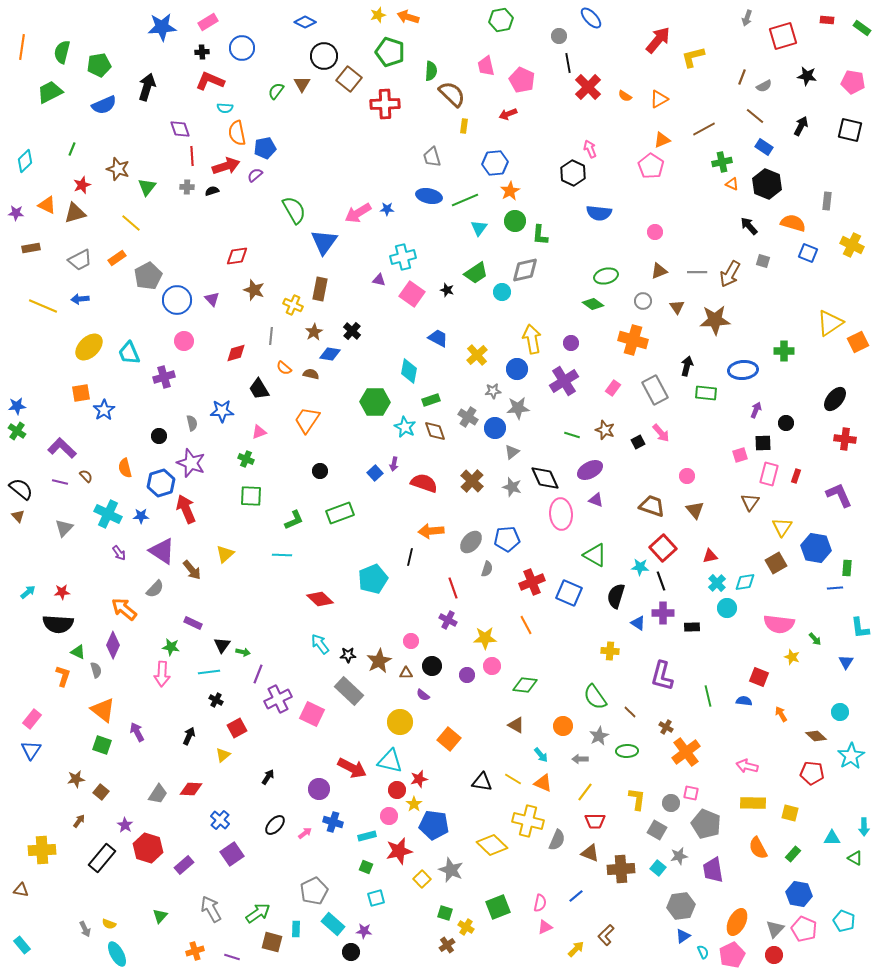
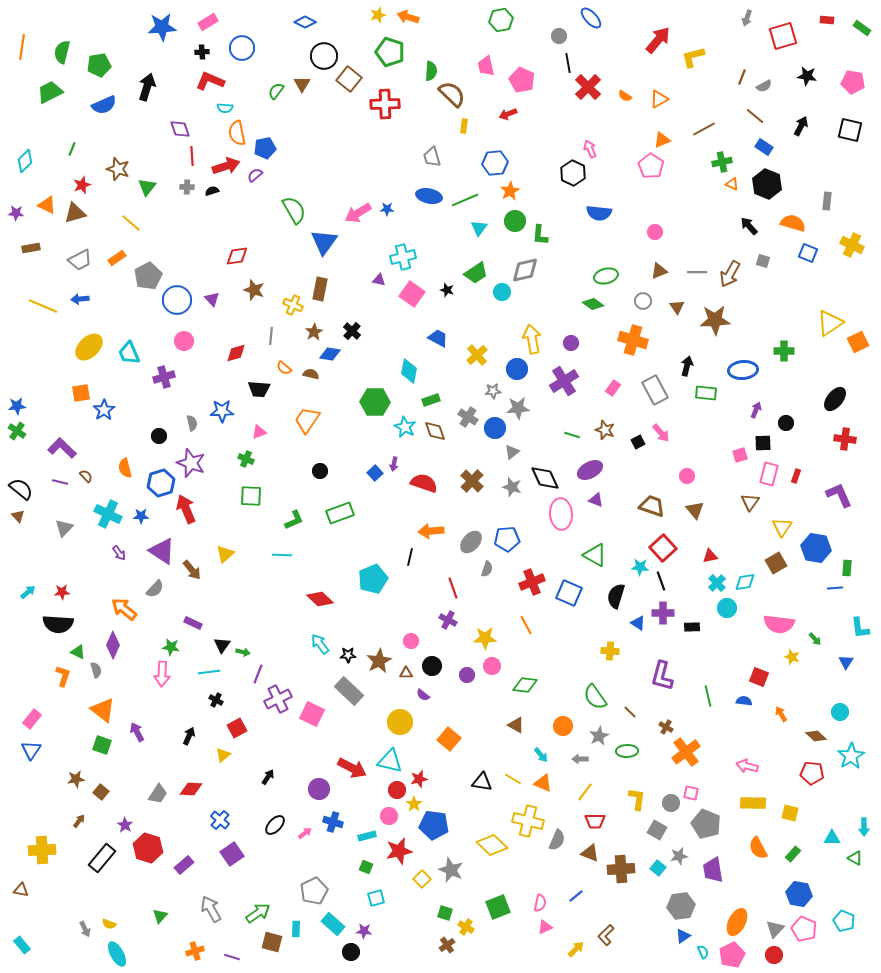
black trapezoid at (259, 389): rotated 55 degrees counterclockwise
